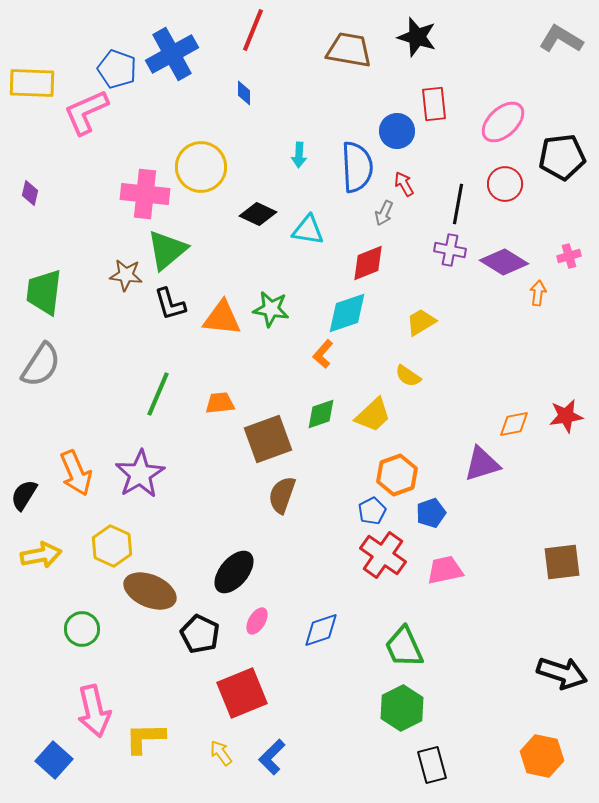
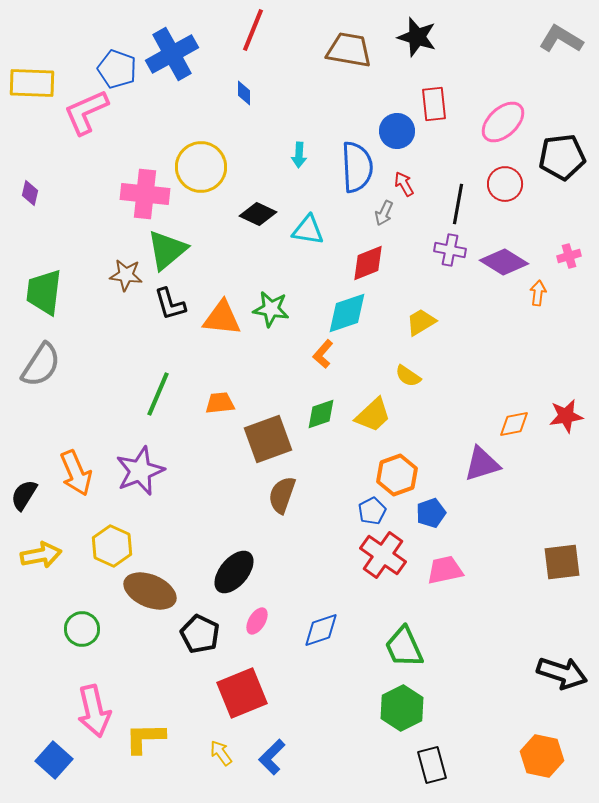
purple star at (140, 474): moved 3 px up; rotated 9 degrees clockwise
